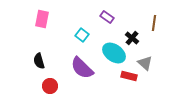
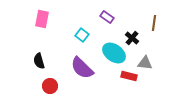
gray triangle: rotated 35 degrees counterclockwise
